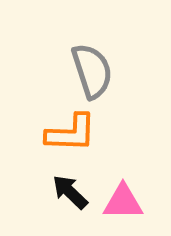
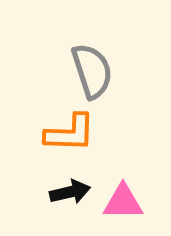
orange L-shape: moved 1 px left
black arrow: rotated 123 degrees clockwise
